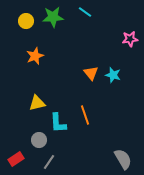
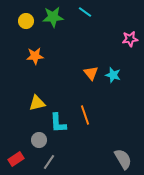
orange star: rotated 18 degrees clockwise
